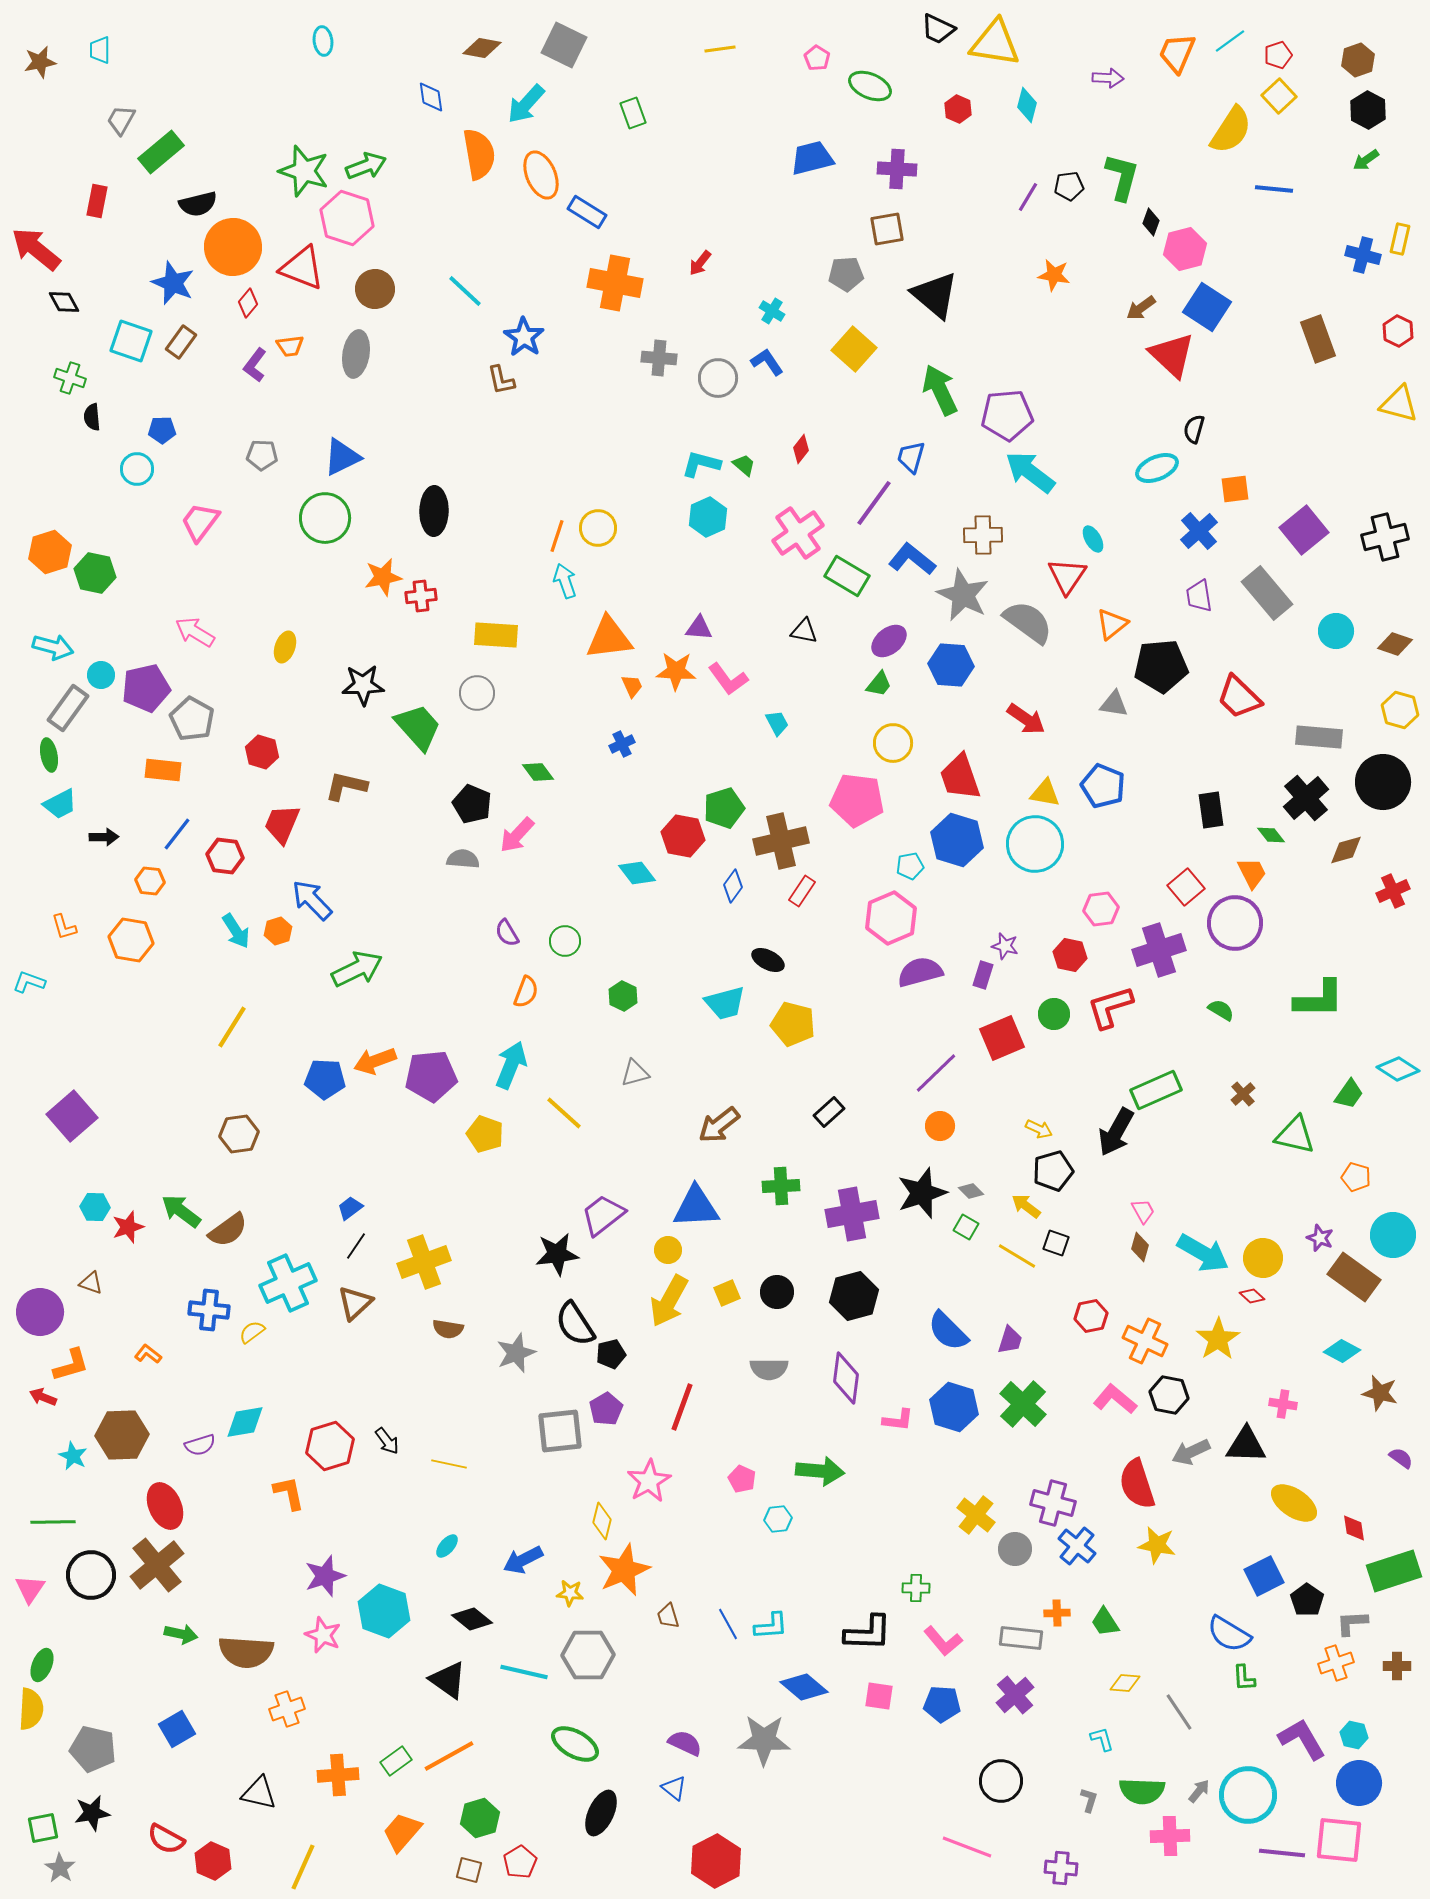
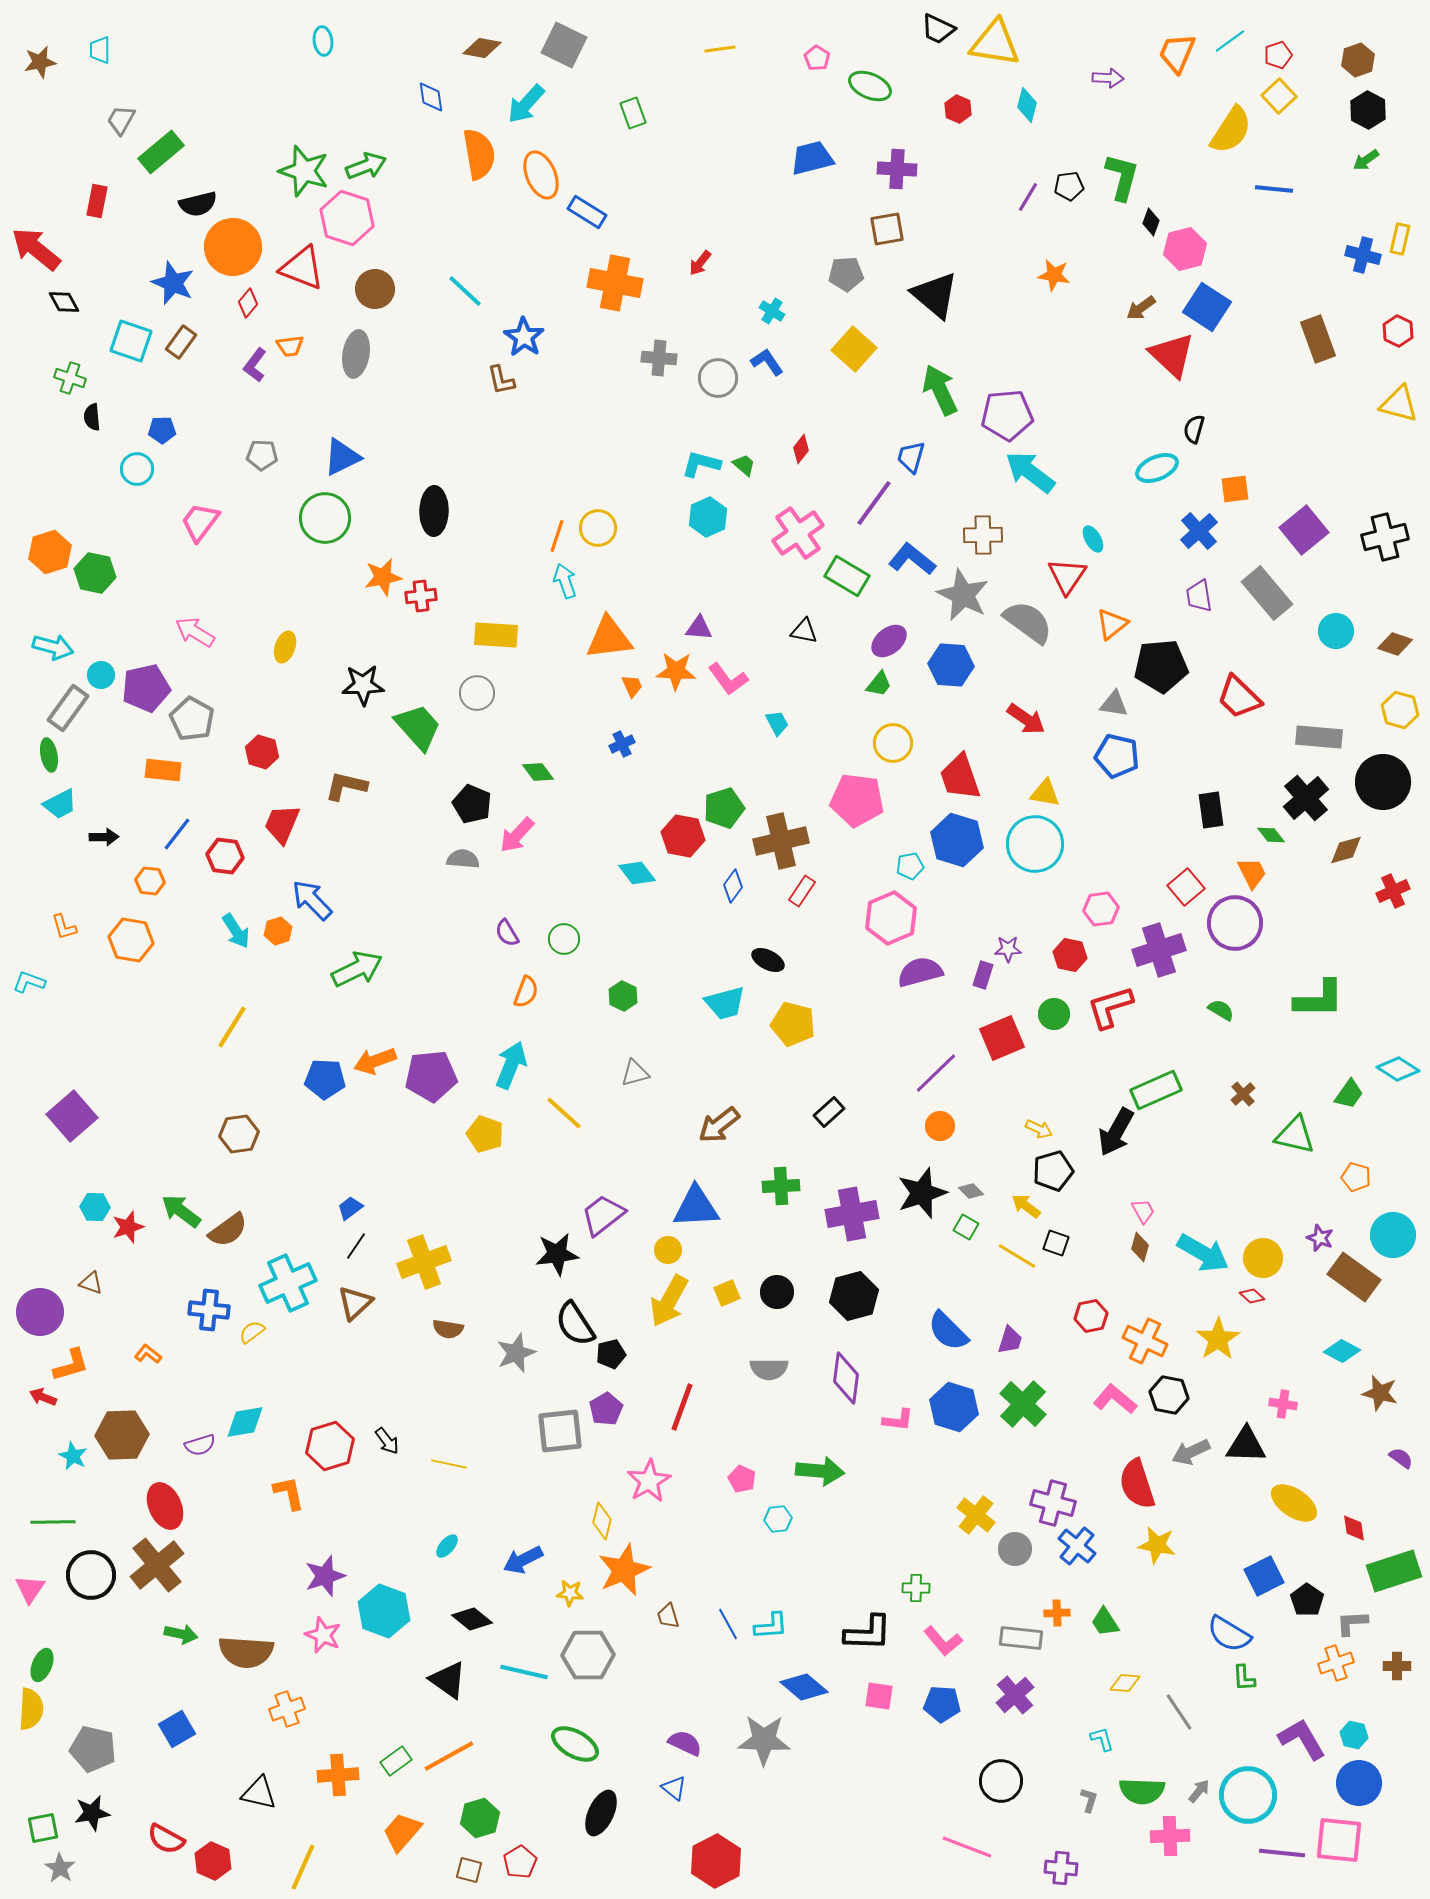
blue pentagon at (1103, 786): moved 14 px right, 30 px up; rotated 9 degrees counterclockwise
green circle at (565, 941): moved 1 px left, 2 px up
purple star at (1005, 946): moved 3 px right, 3 px down; rotated 16 degrees counterclockwise
